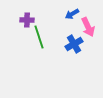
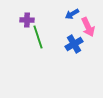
green line: moved 1 px left
